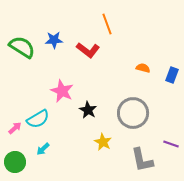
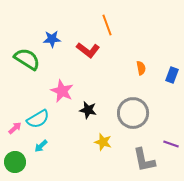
orange line: moved 1 px down
blue star: moved 2 px left, 1 px up
green semicircle: moved 5 px right, 12 px down
orange semicircle: moved 2 px left; rotated 64 degrees clockwise
black star: rotated 18 degrees counterclockwise
yellow star: rotated 12 degrees counterclockwise
cyan arrow: moved 2 px left, 3 px up
gray L-shape: moved 2 px right
